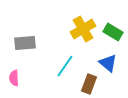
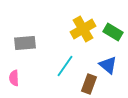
blue triangle: moved 2 px down
